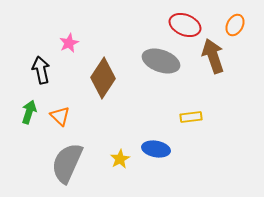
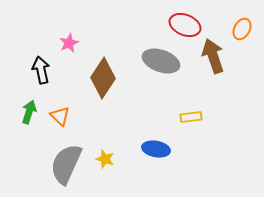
orange ellipse: moved 7 px right, 4 px down
yellow star: moved 15 px left; rotated 24 degrees counterclockwise
gray semicircle: moved 1 px left, 1 px down
